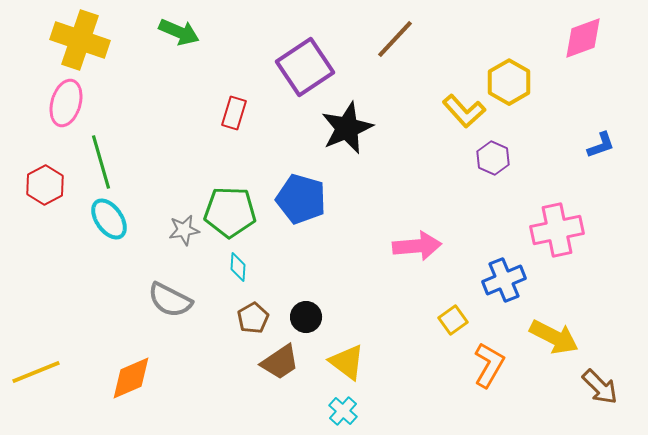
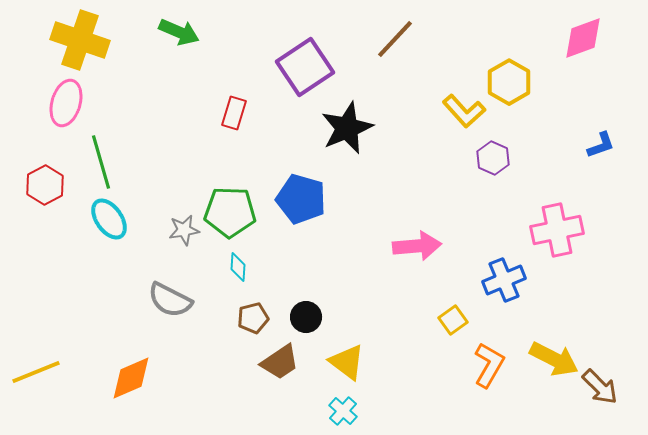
brown pentagon: rotated 16 degrees clockwise
yellow arrow: moved 22 px down
